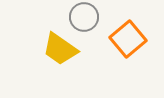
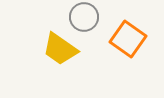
orange square: rotated 15 degrees counterclockwise
